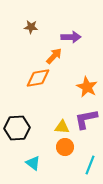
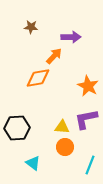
orange star: moved 1 px right, 1 px up
